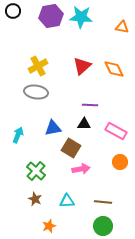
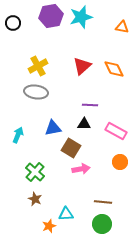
black circle: moved 12 px down
cyan star: rotated 20 degrees counterclockwise
green cross: moved 1 px left, 1 px down
cyan triangle: moved 1 px left, 13 px down
green circle: moved 1 px left, 2 px up
